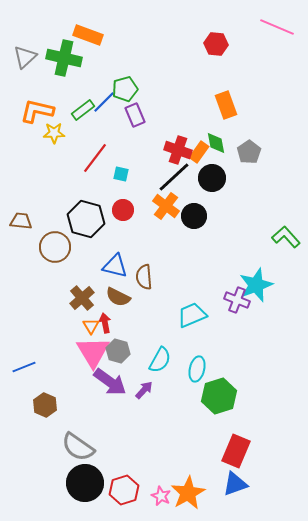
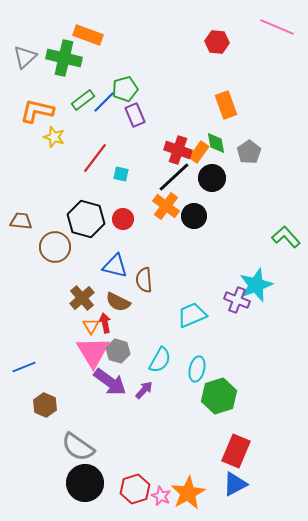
red hexagon at (216, 44): moved 1 px right, 2 px up
green rectangle at (83, 110): moved 10 px up
yellow star at (54, 133): moved 4 px down; rotated 20 degrees clockwise
red circle at (123, 210): moved 9 px down
brown semicircle at (144, 277): moved 3 px down
brown semicircle at (118, 297): moved 5 px down
blue triangle at (235, 484): rotated 8 degrees counterclockwise
red hexagon at (124, 490): moved 11 px right, 1 px up
